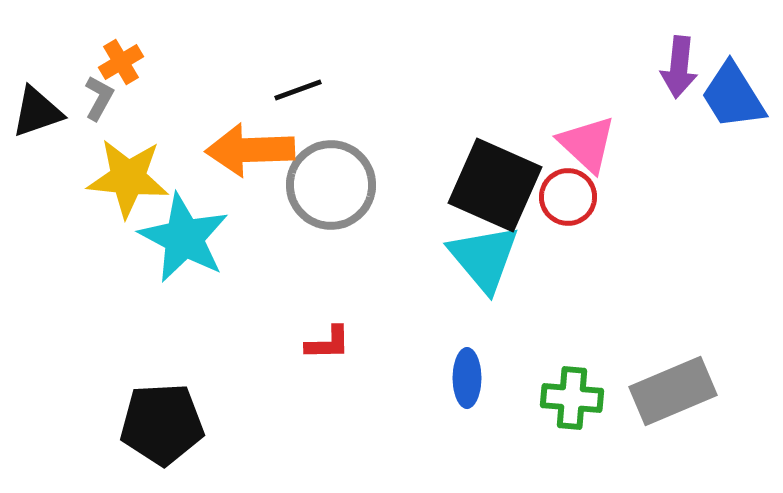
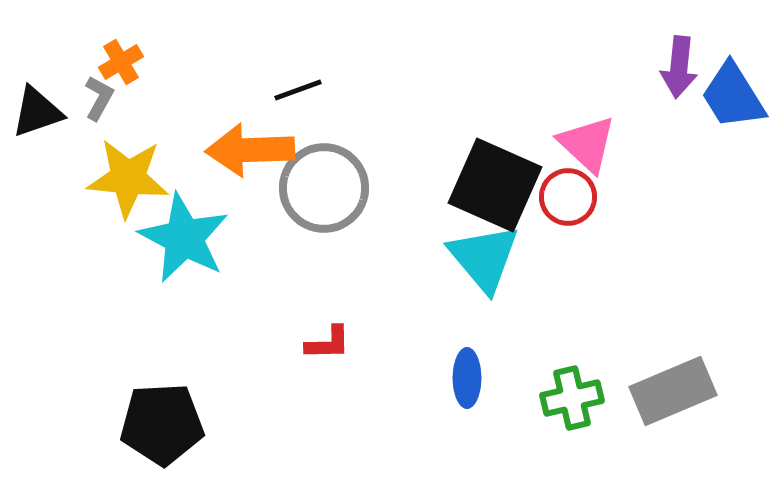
gray circle: moved 7 px left, 3 px down
green cross: rotated 18 degrees counterclockwise
